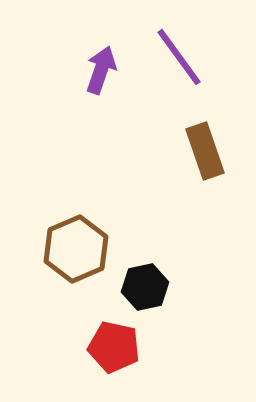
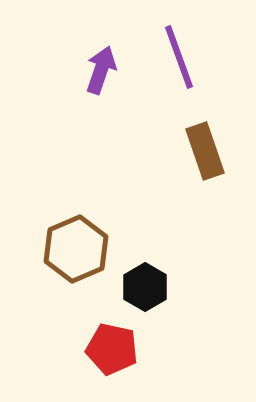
purple line: rotated 16 degrees clockwise
black hexagon: rotated 18 degrees counterclockwise
red pentagon: moved 2 px left, 2 px down
